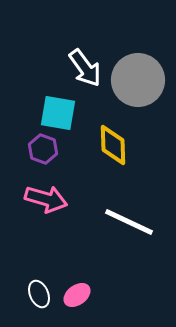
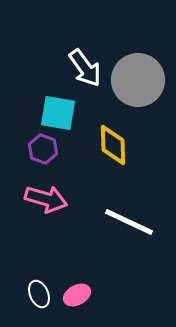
pink ellipse: rotated 8 degrees clockwise
